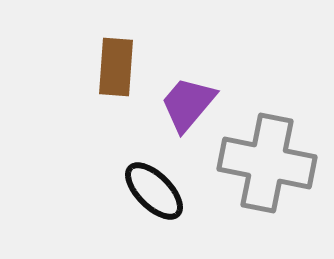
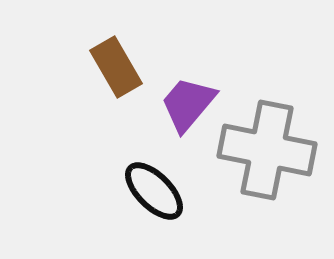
brown rectangle: rotated 34 degrees counterclockwise
gray cross: moved 13 px up
